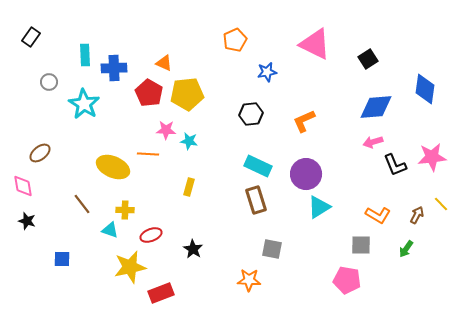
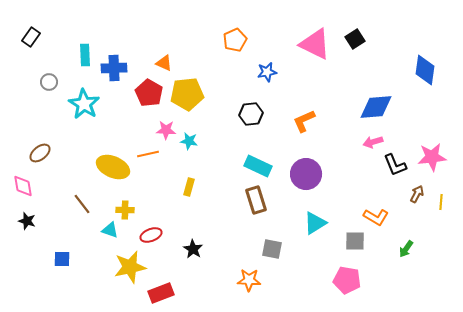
black square at (368, 59): moved 13 px left, 20 px up
blue diamond at (425, 89): moved 19 px up
orange line at (148, 154): rotated 15 degrees counterclockwise
yellow line at (441, 204): moved 2 px up; rotated 49 degrees clockwise
cyan triangle at (319, 207): moved 4 px left, 16 px down
orange L-shape at (378, 215): moved 2 px left, 2 px down
brown arrow at (417, 215): moved 21 px up
gray square at (361, 245): moved 6 px left, 4 px up
